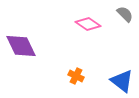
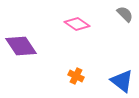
pink diamond: moved 11 px left
purple diamond: rotated 8 degrees counterclockwise
